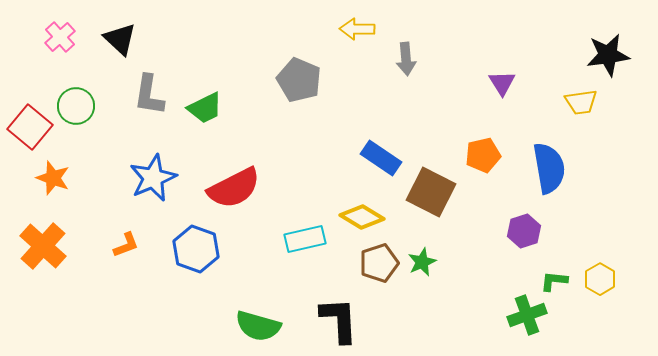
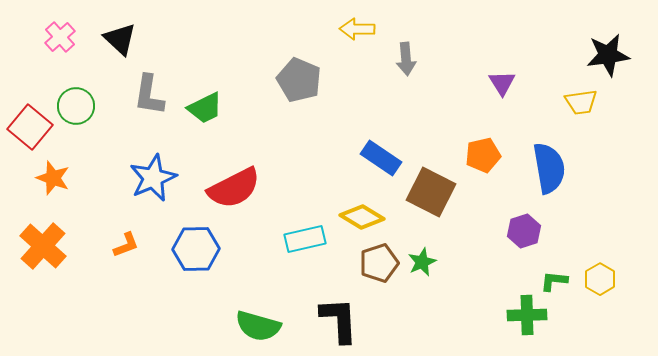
blue hexagon: rotated 21 degrees counterclockwise
green cross: rotated 18 degrees clockwise
